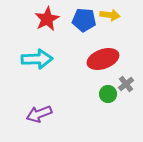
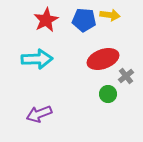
red star: moved 1 px left, 1 px down
gray cross: moved 8 px up
